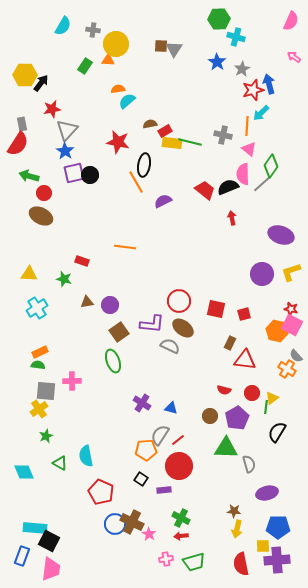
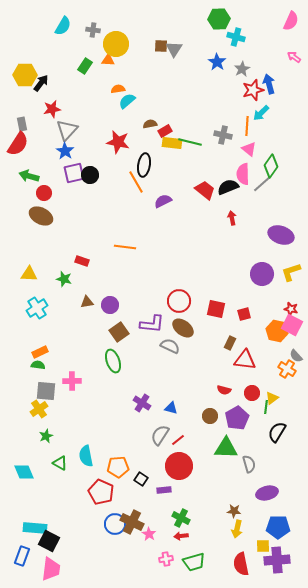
orange pentagon at (146, 450): moved 28 px left, 17 px down
